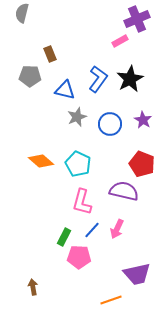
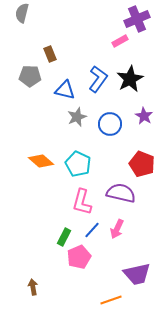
purple star: moved 1 px right, 4 px up
purple semicircle: moved 3 px left, 2 px down
pink pentagon: rotated 25 degrees counterclockwise
